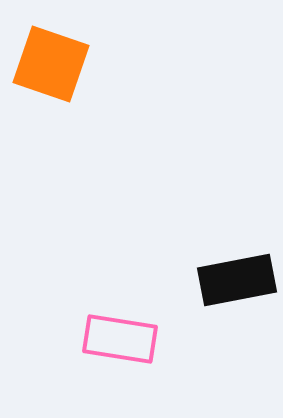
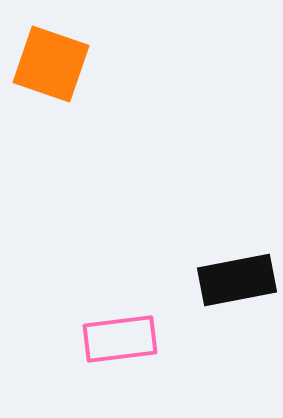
pink rectangle: rotated 16 degrees counterclockwise
